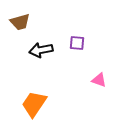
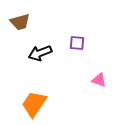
black arrow: moved 1 px left, 3 px down; rotated 10 degrees counterclockwise
